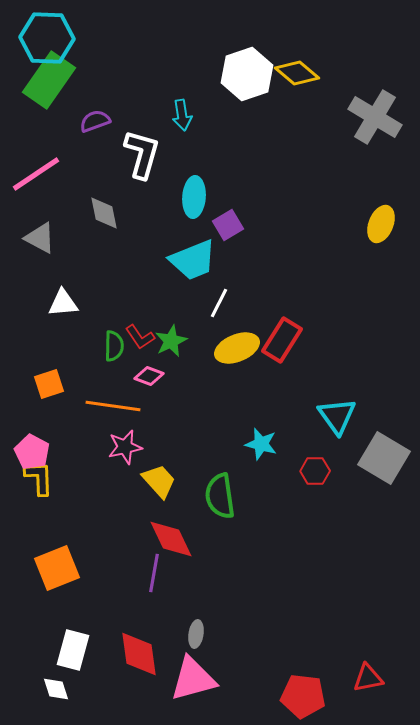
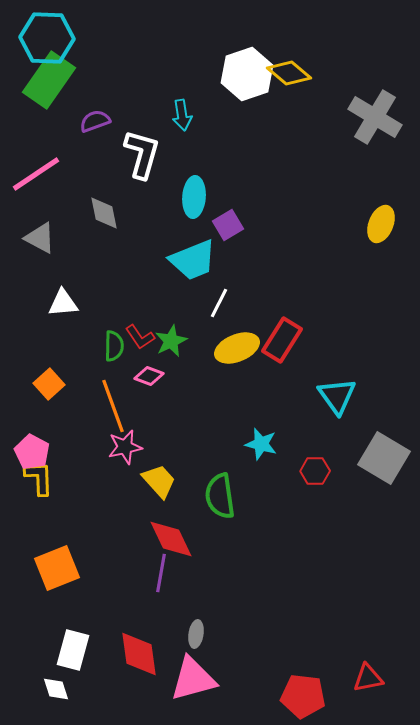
yellow diamond at (297, 73): moved 8 px left
orange square at (49, 384): rotated 24 degrees counterclockwise
orange line at (113, 406): rotated 62 degrees clockwise
cyan triangle at (337, 416): moved 20 px up
purple line at (154, 573): moved 7 px right
